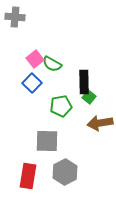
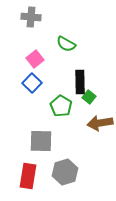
gray cross: moved 16 px right
green semicircle: moved 14 px right, 20 px up
black rectangle: moved 4 px left
green pentagon: rotated 30 degrees counterclockwise
gray square: moved 6 px left
gray hexagon: rotated 10 degrees clockwise
